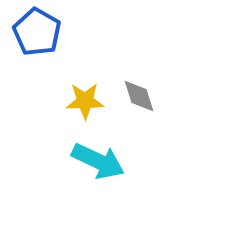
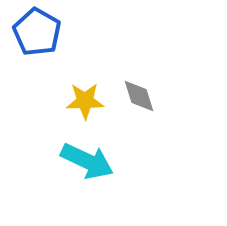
cyan arrow: moved 11 px left
